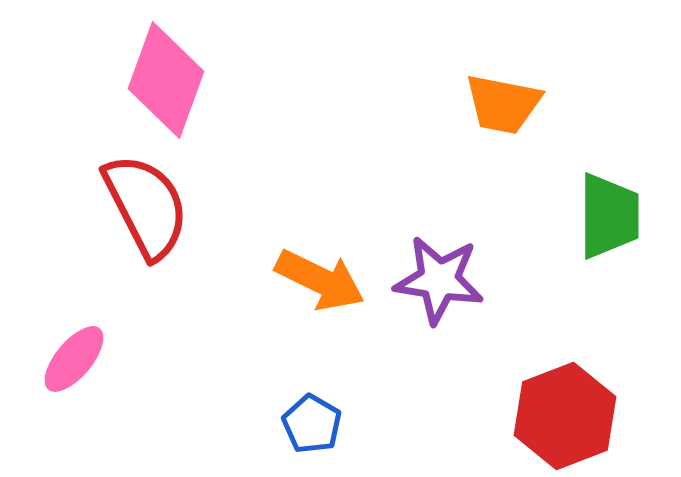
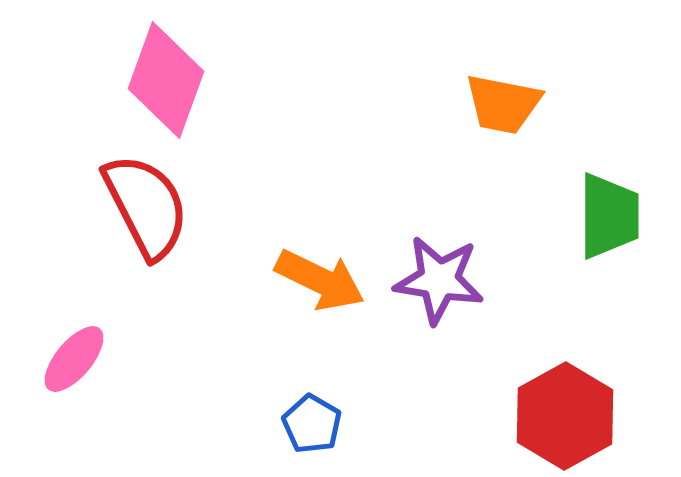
red hexagon: rotated 8 degrees counterclockwise
